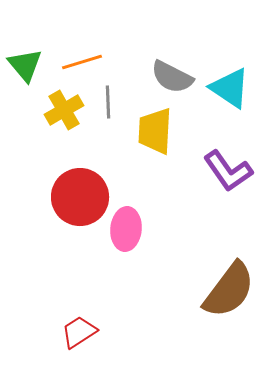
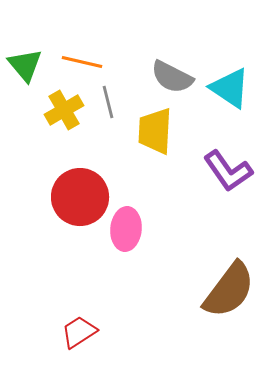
orange line: rotated 30 degrees clockwise
gray line: rotated 12 degrees counterclockwise
